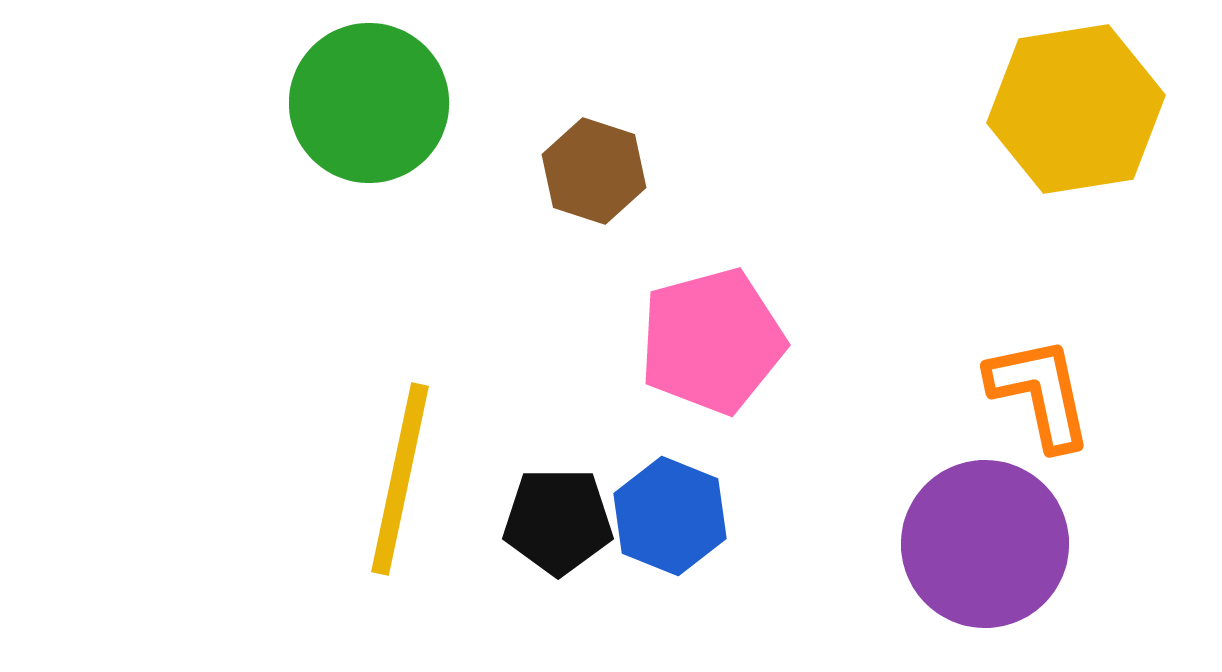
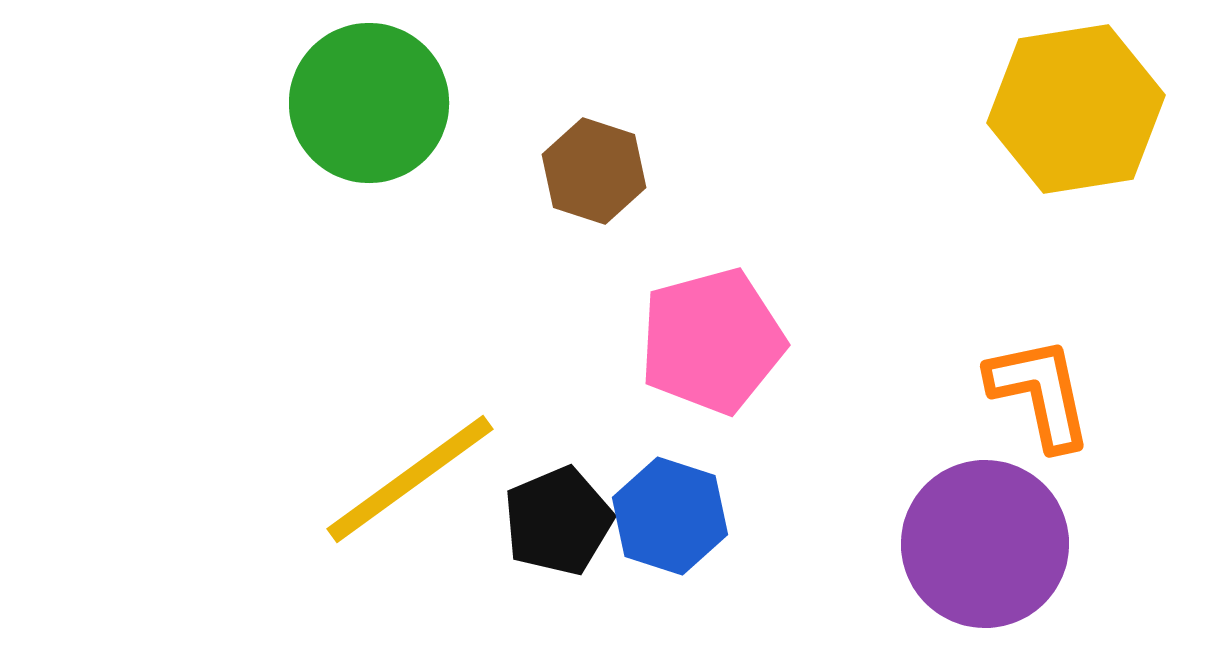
yellow line: moved 10 px right; rotated 42 degrees clockwise
blue hexagon: rotated 4 degrees counterclockwise
black pentagon: rotated 23 degrees counterclockwise
